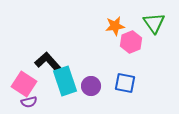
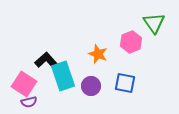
orange star: moved 17 px left, 28 px down; rotated 30 degrees clockwise
cyan rectangle: moved 2 px left, 5 px up
